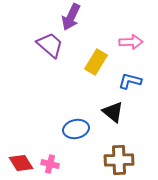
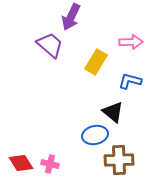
blue ellipse: moved 19 px right, 6 px down
